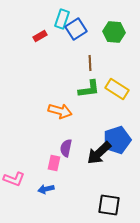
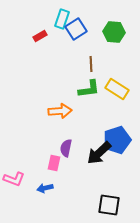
brown line: moved 1 px right, 1 px down
orange arrow: rotated 20 degrees counterclockwise
blue arrow: moved 1 px left, 1 px up
